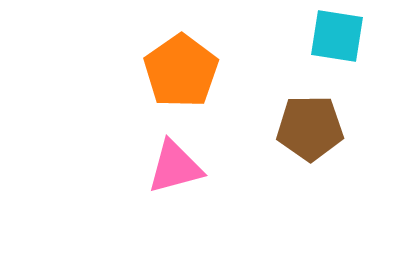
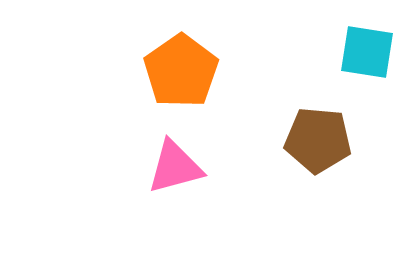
cyan square: moved 30 px right, 16 px down
brown pentagon: moved 8 px right, 12 px down; rotated 6 degrees clockwise
